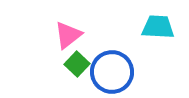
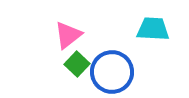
cyan trapezoid: moved 5 px left, 2 px down
